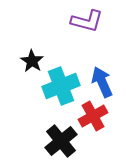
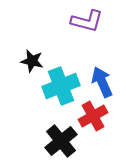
black star: rotated 20 degrees counterclockwise
